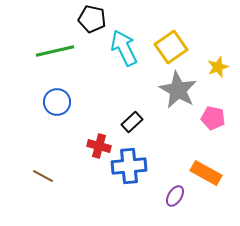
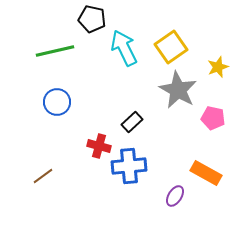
brown line: rotated 65 degrees counterclockwise
